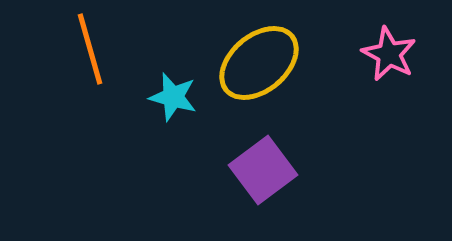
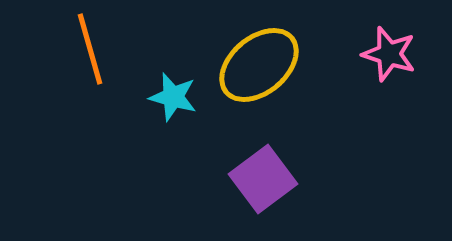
pink star: rotated 10 degrees counterclockwise
yellow ellipse: moved 2 px down
purple square: moved 9 px down
